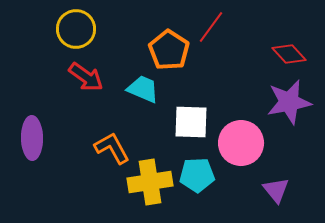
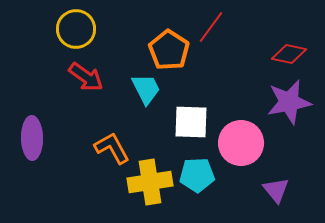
red diamond: rotated 36 degrees counterclockwise
cyan trapezoid: moved 3 px right; rotated 40 degrees clockwise
